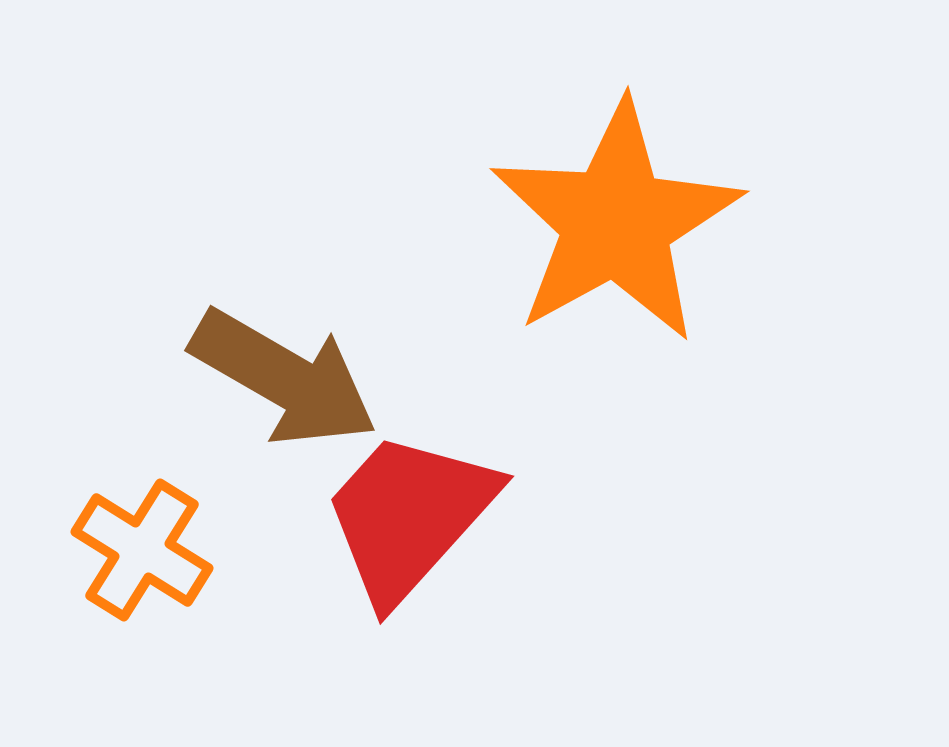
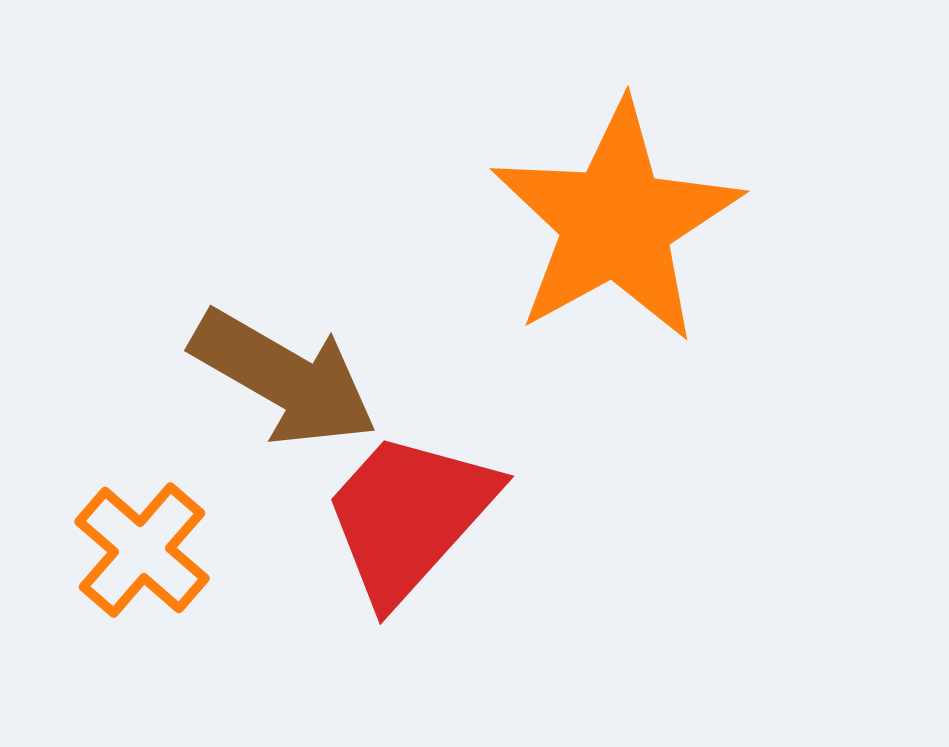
orange cross: rotated 9 degrees clockwise
